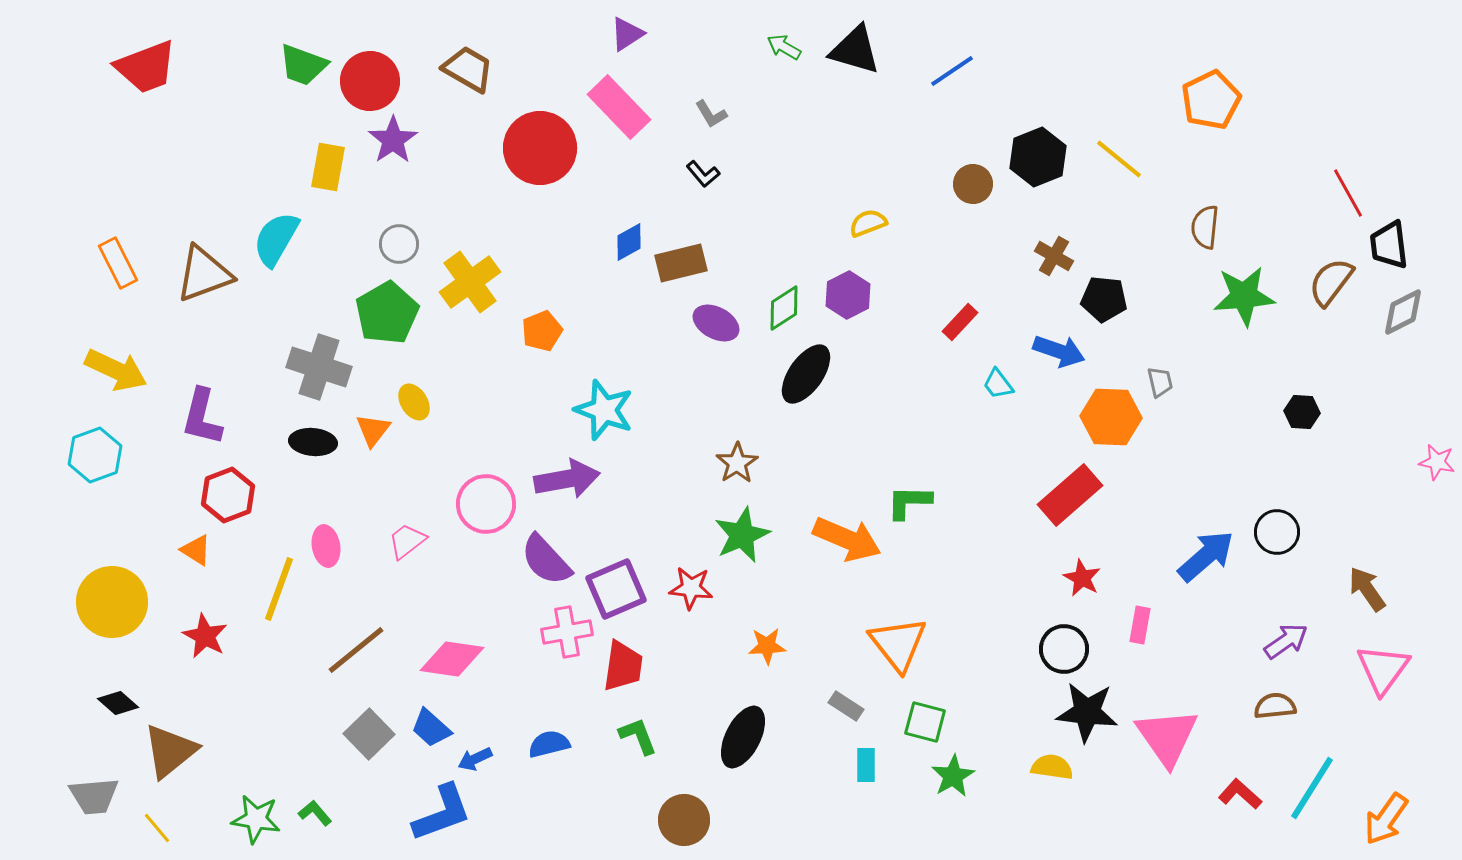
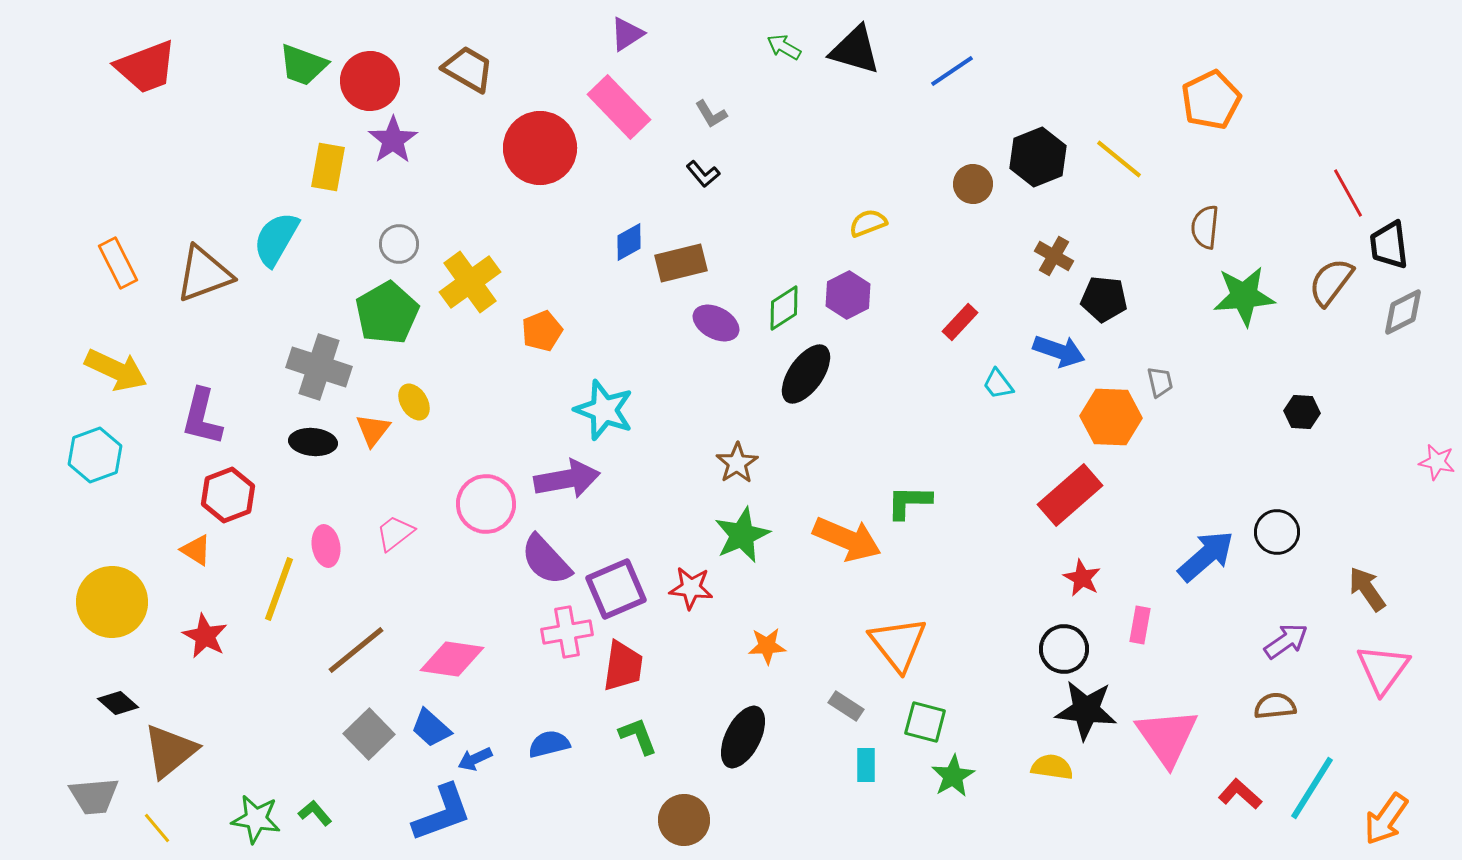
pink trapezoid at (407, 541): moved 12 px left, 8 px up
black star at (1087, 712): moved 1 px left, 2 px up
